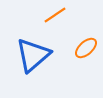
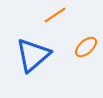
orange ellipse: moved 1 px up
